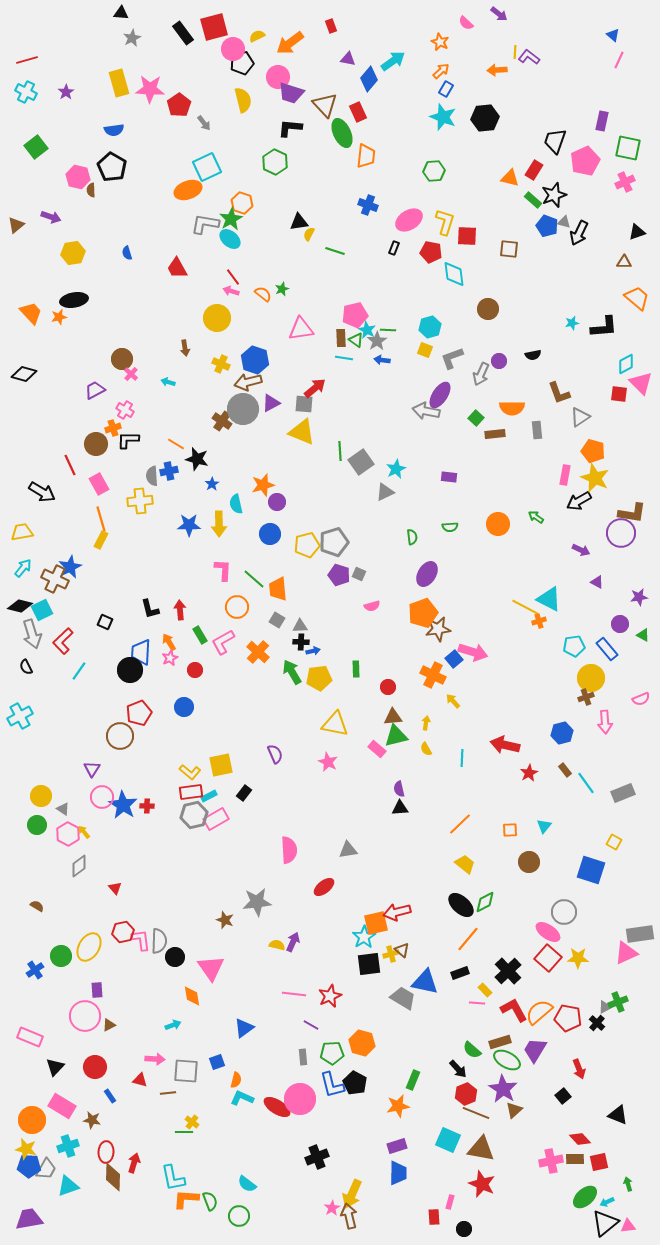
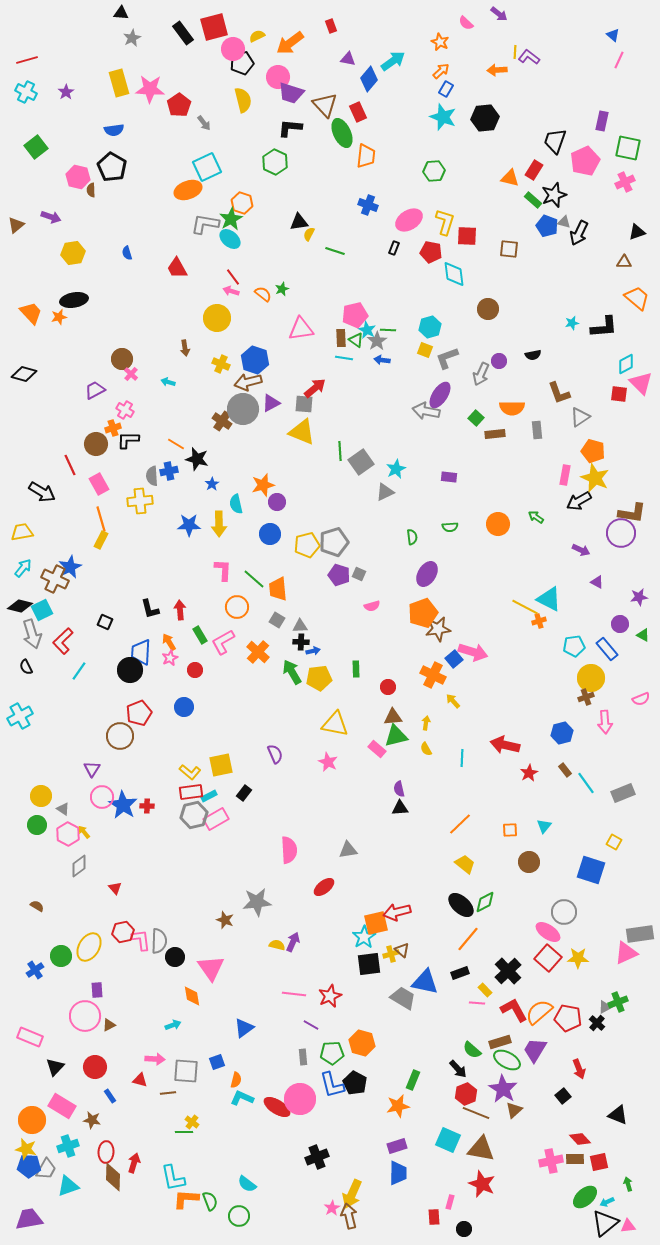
gray L-shape at (452, 358): moved 5 px left
